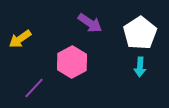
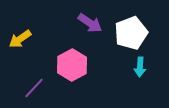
white pentagon: moved 9 px left; rotated 12 degrees clockwise
pink hexagon: moved 3 px down
